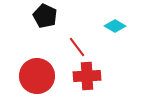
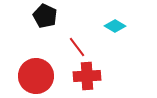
red circle: moved 1 px left
